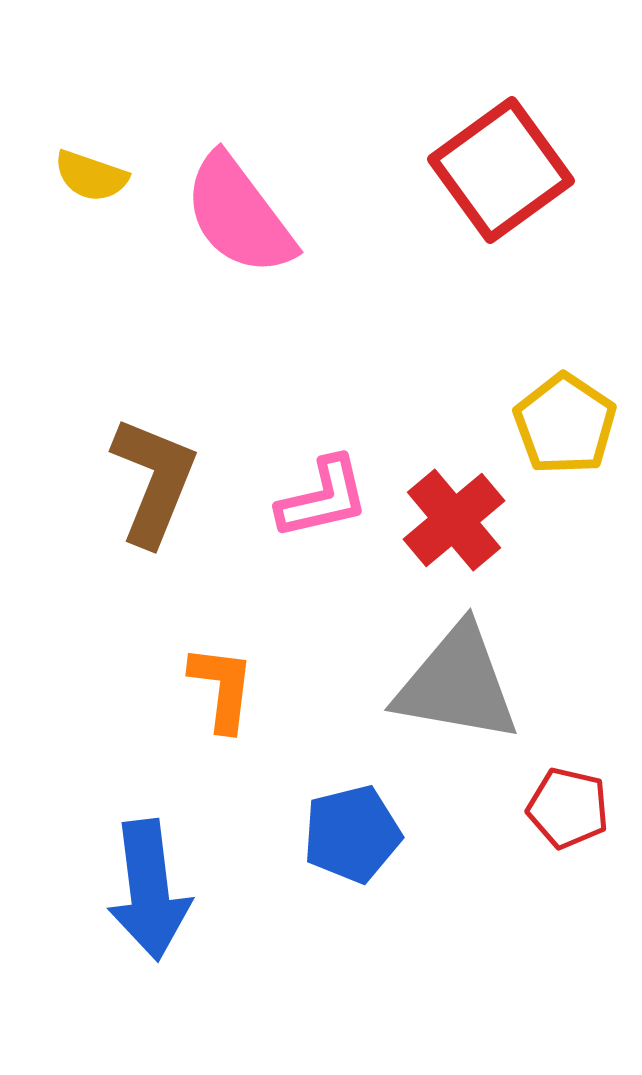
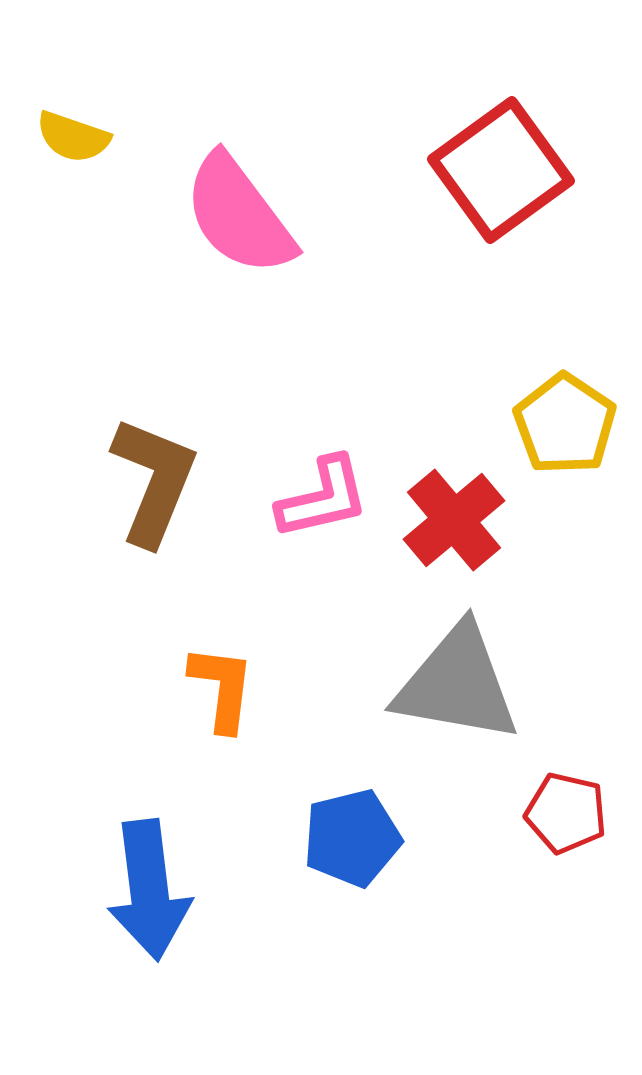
yellow semicircle: moved 18 px left, 39 px up
red pentagon: moved 2 px left, 5 px down
blue pentagon: moved 4 px down
